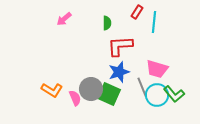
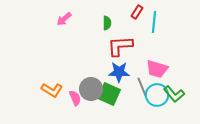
blue star: rotated 20 degrees clockwise
